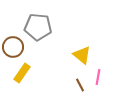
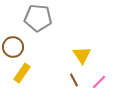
gray pentagon: moved 9 px up
yellow triangle: rotated 18 degrees clockwise
pink line: moved 1 px right, 5 px down; rotated 35 degrees clockwise
brown line: moved 6 px left, 5 px up
